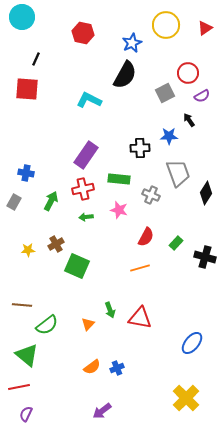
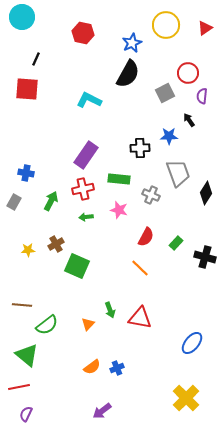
black semicircle at (125, 75): moved 3 px right, 1 px up
purple semicircle at (202, 96): rotated 126 degrees clockwise
orange line at (140, 268): rotated 60 degrees clockwise
